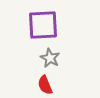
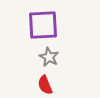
gray star: moved 1 px left, 1 px up
